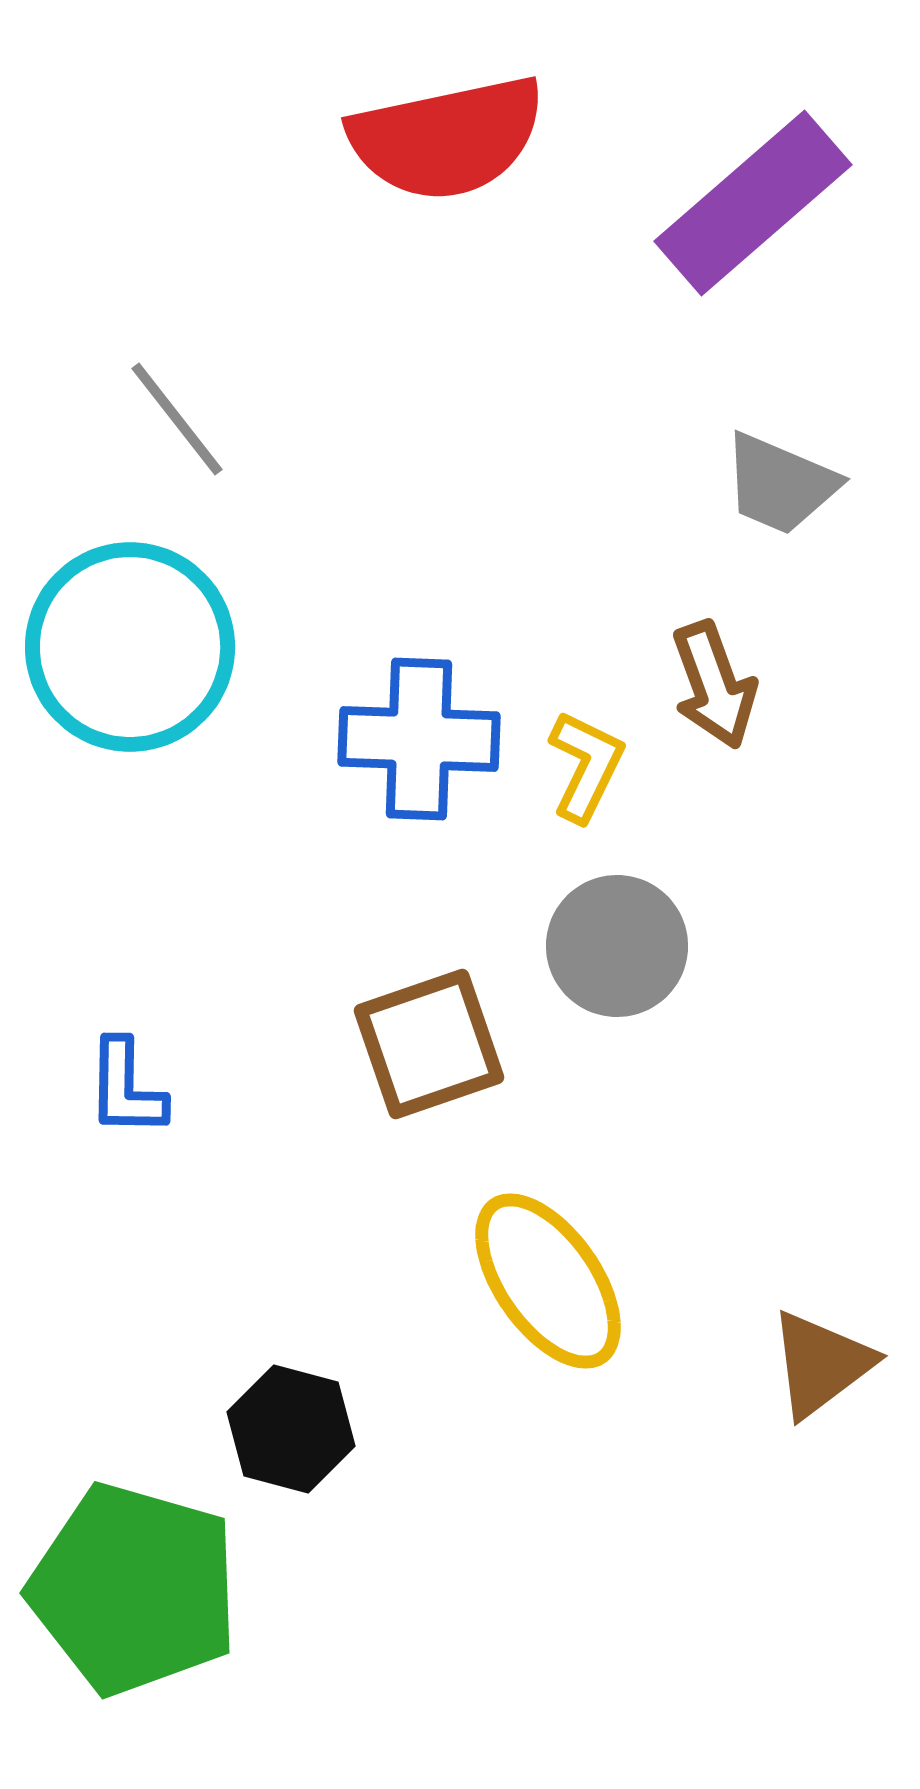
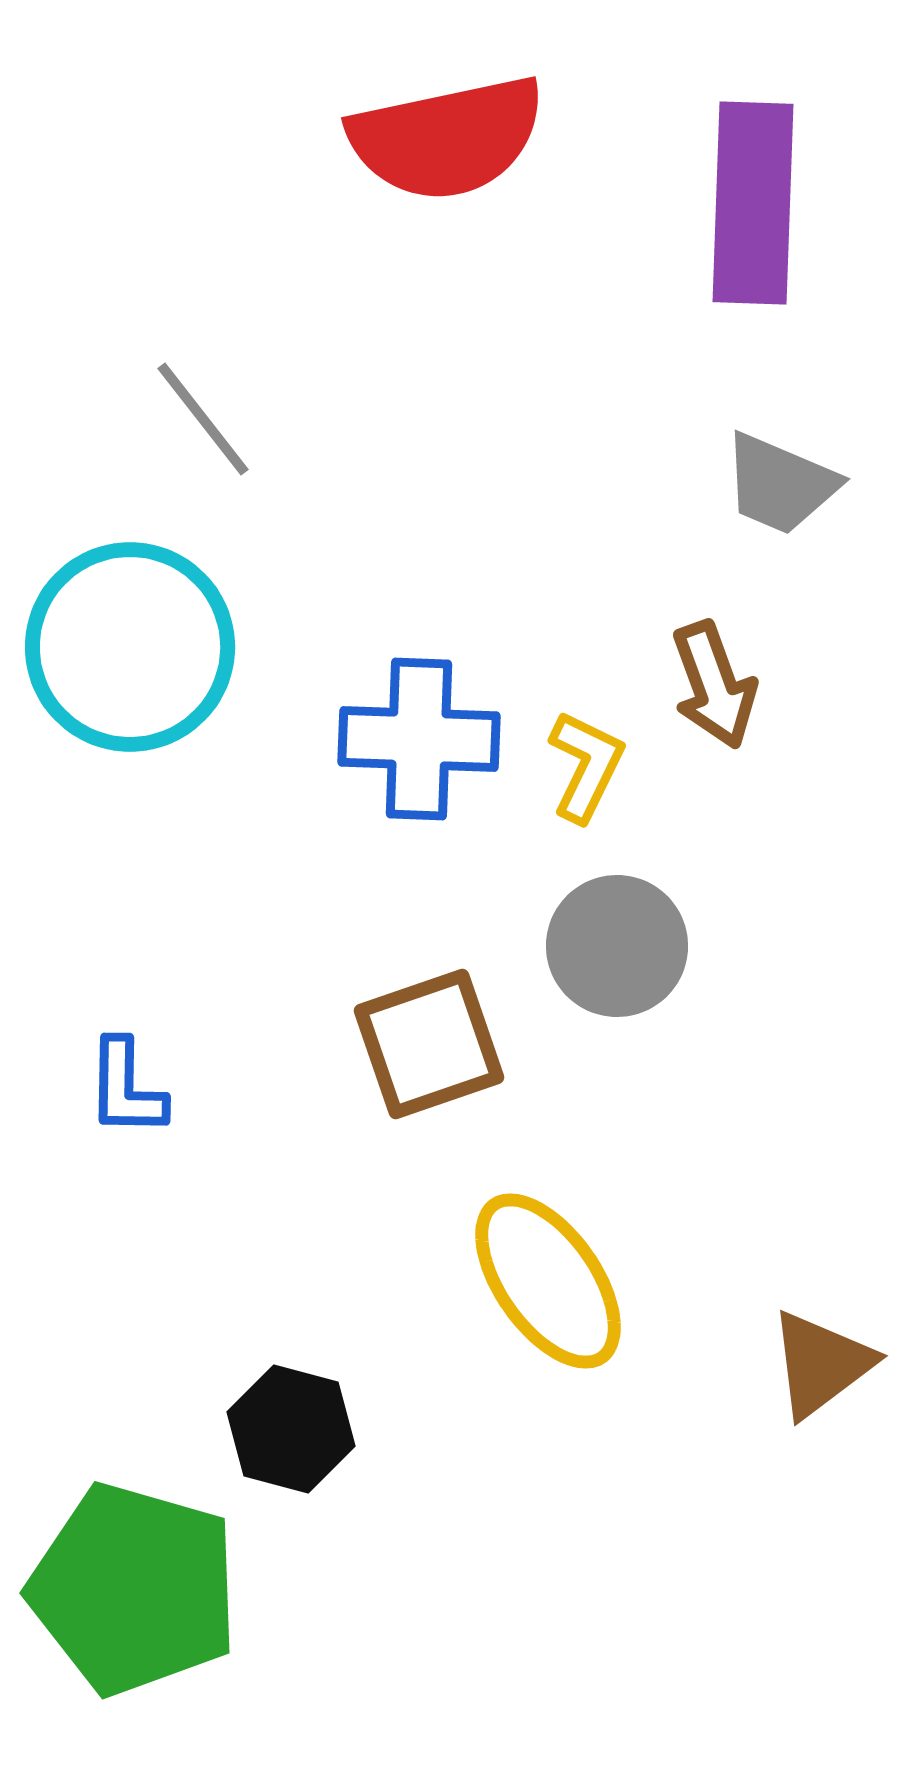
purple rectangle: rotated 47 degrees counterclockwise
gray line: moved 26 px right
